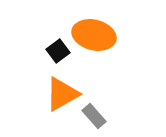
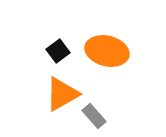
orange ellipse: moved 13 px right, 16 px down
